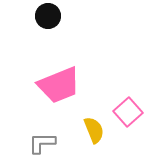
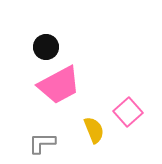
black circle: moved 2 px left, 31 px down
pink trapezoid: rotated 6 degrees counterclockwise
